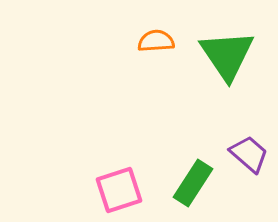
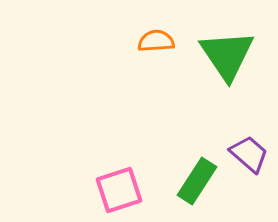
green rectangle: moved 4 px right, 2 px up
